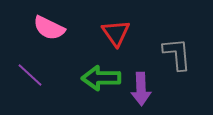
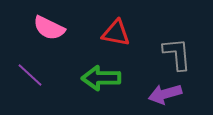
red triangle: rotated 44 degrees counterclockwise
purple arrow: moved 24 px right, 5 px down; rotated 76 degrees clockwise
